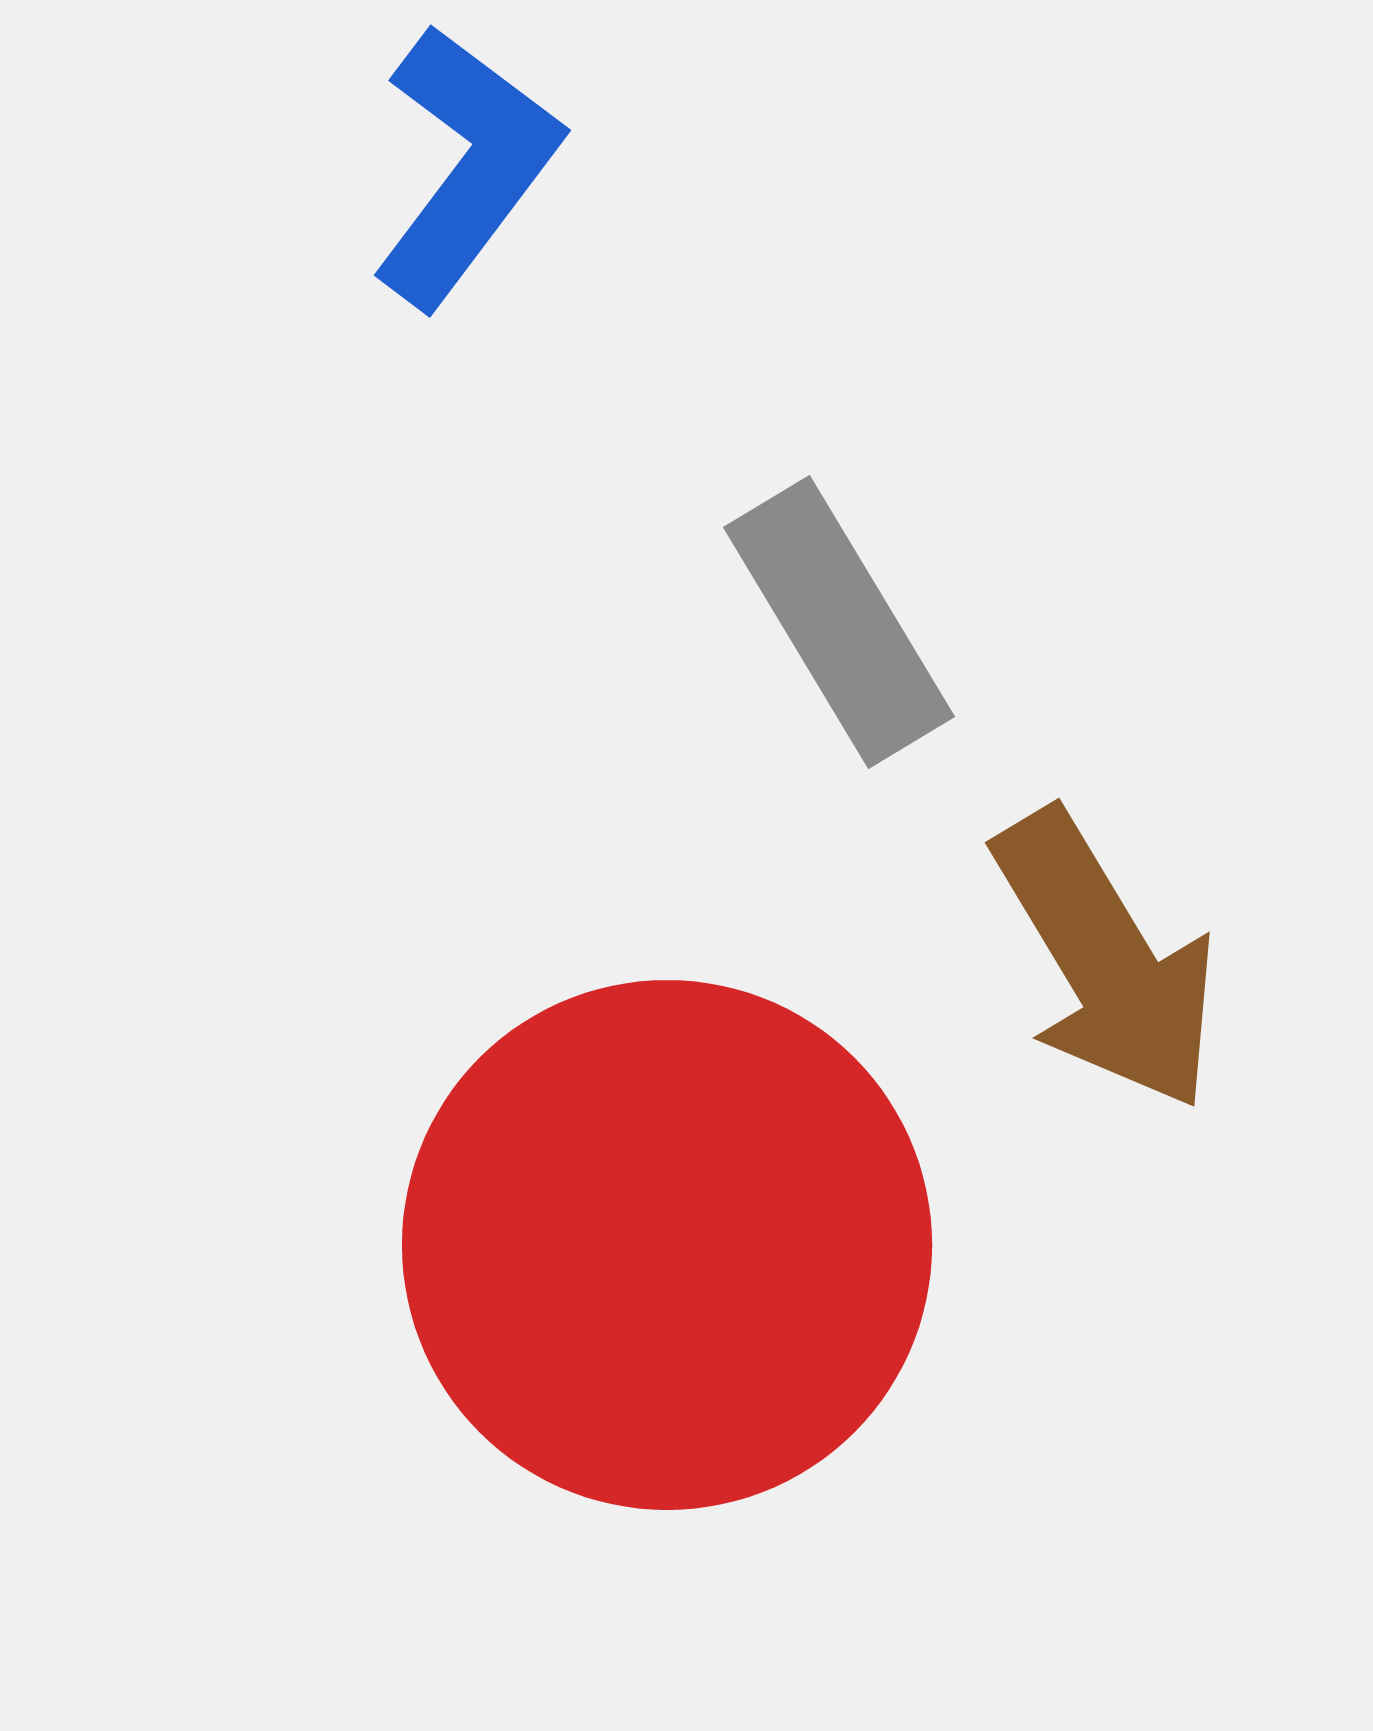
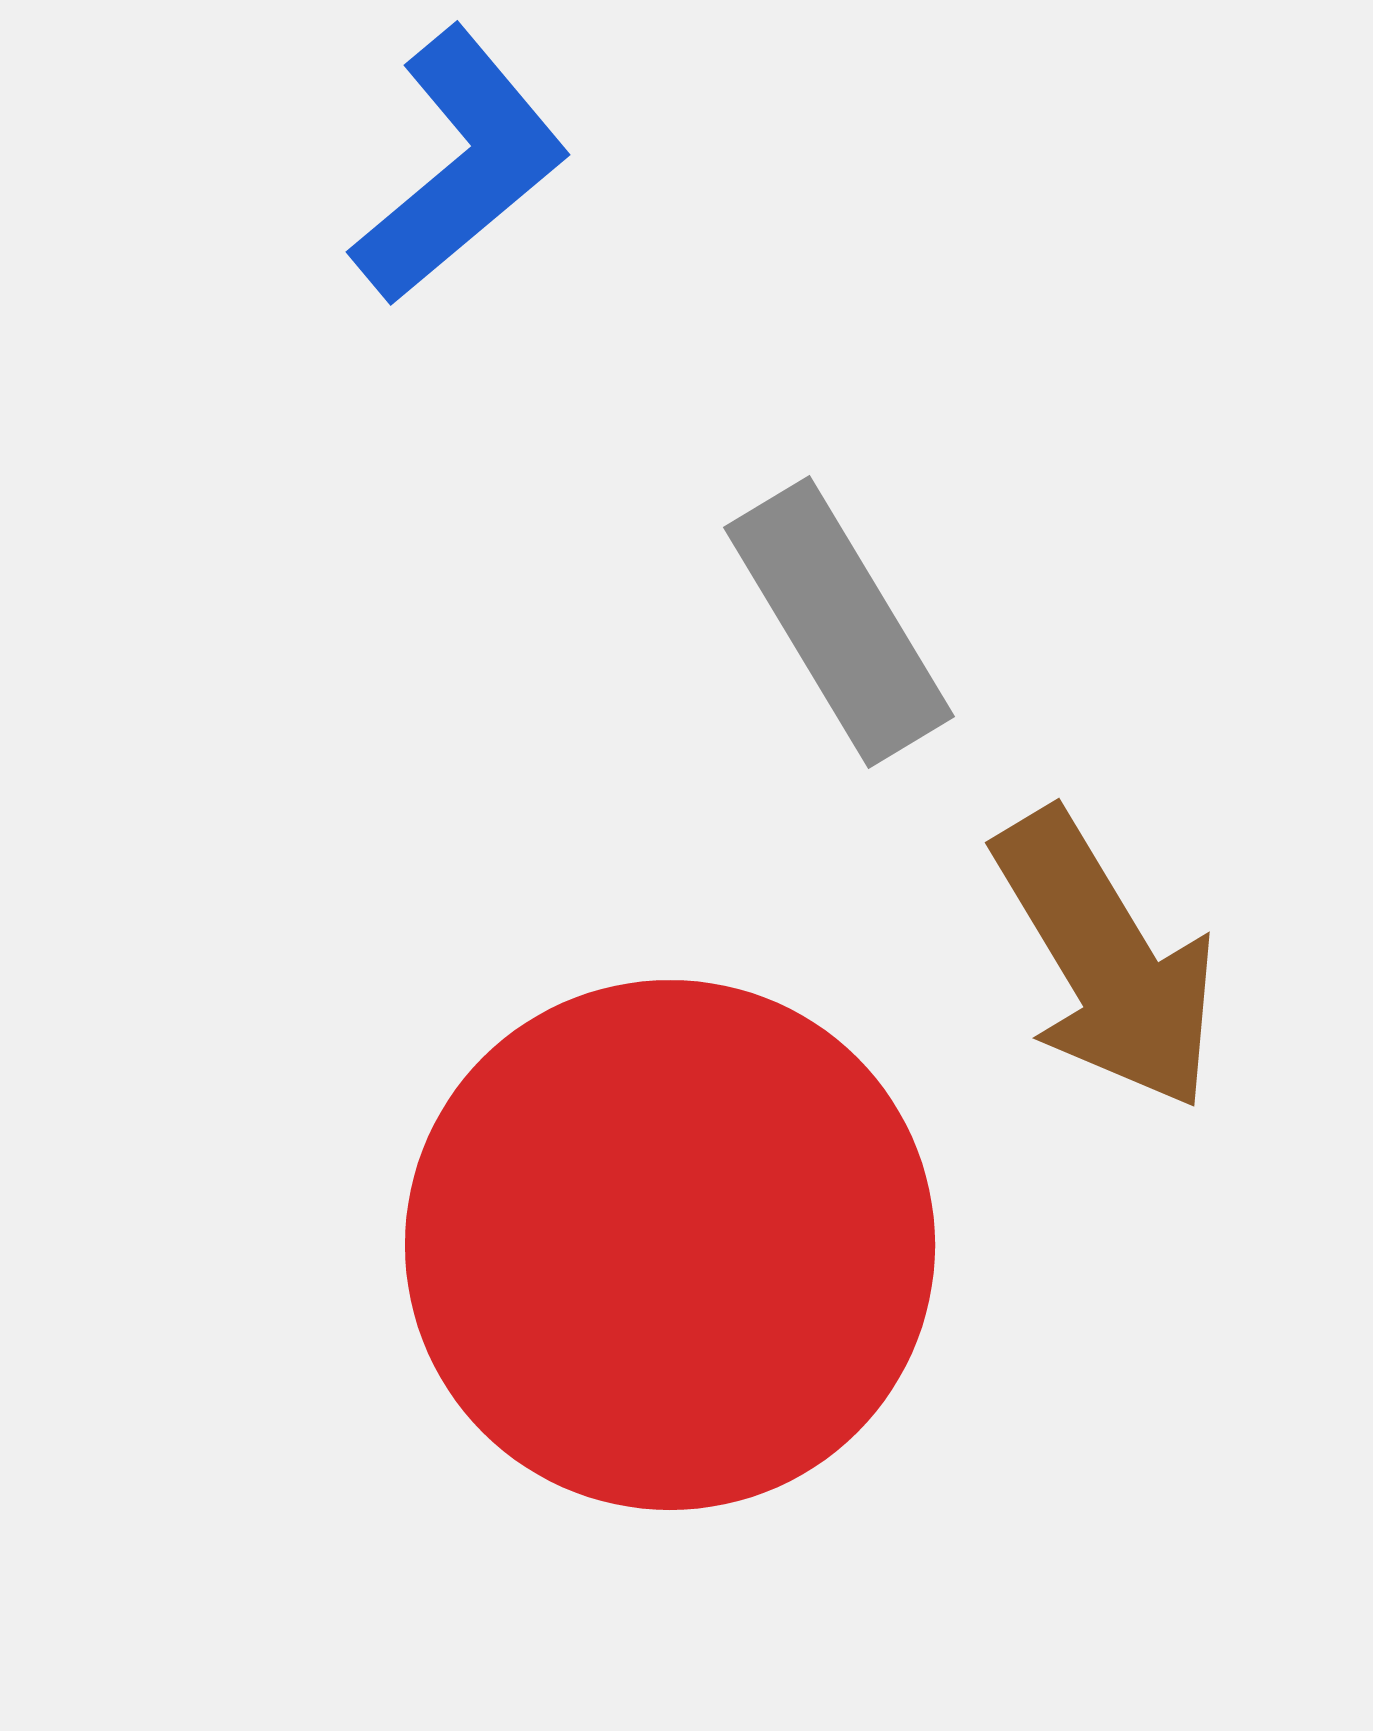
blue L-shape: moved 6 px left; rotated 13 degrees clockwise
red circle: moved 3 px right
